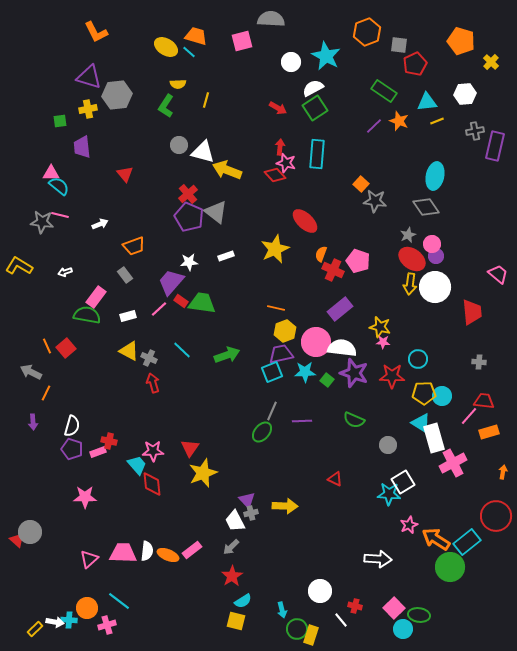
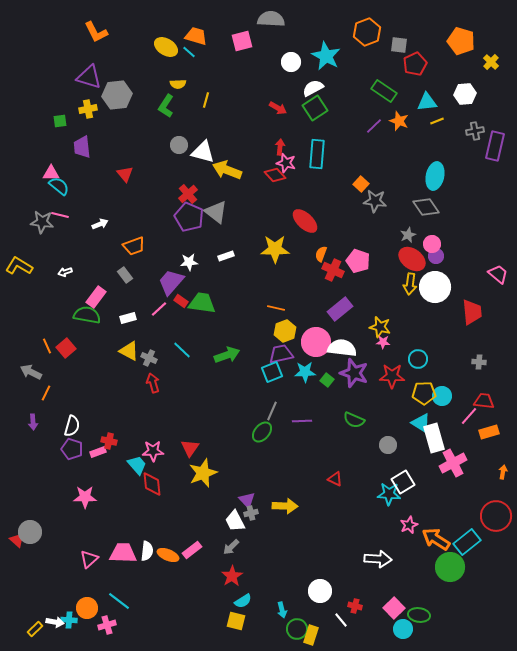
yellow star at (275, 249): rotated 24 degrees clockwise
white rectangle at (128, 316): moved 2 px down
